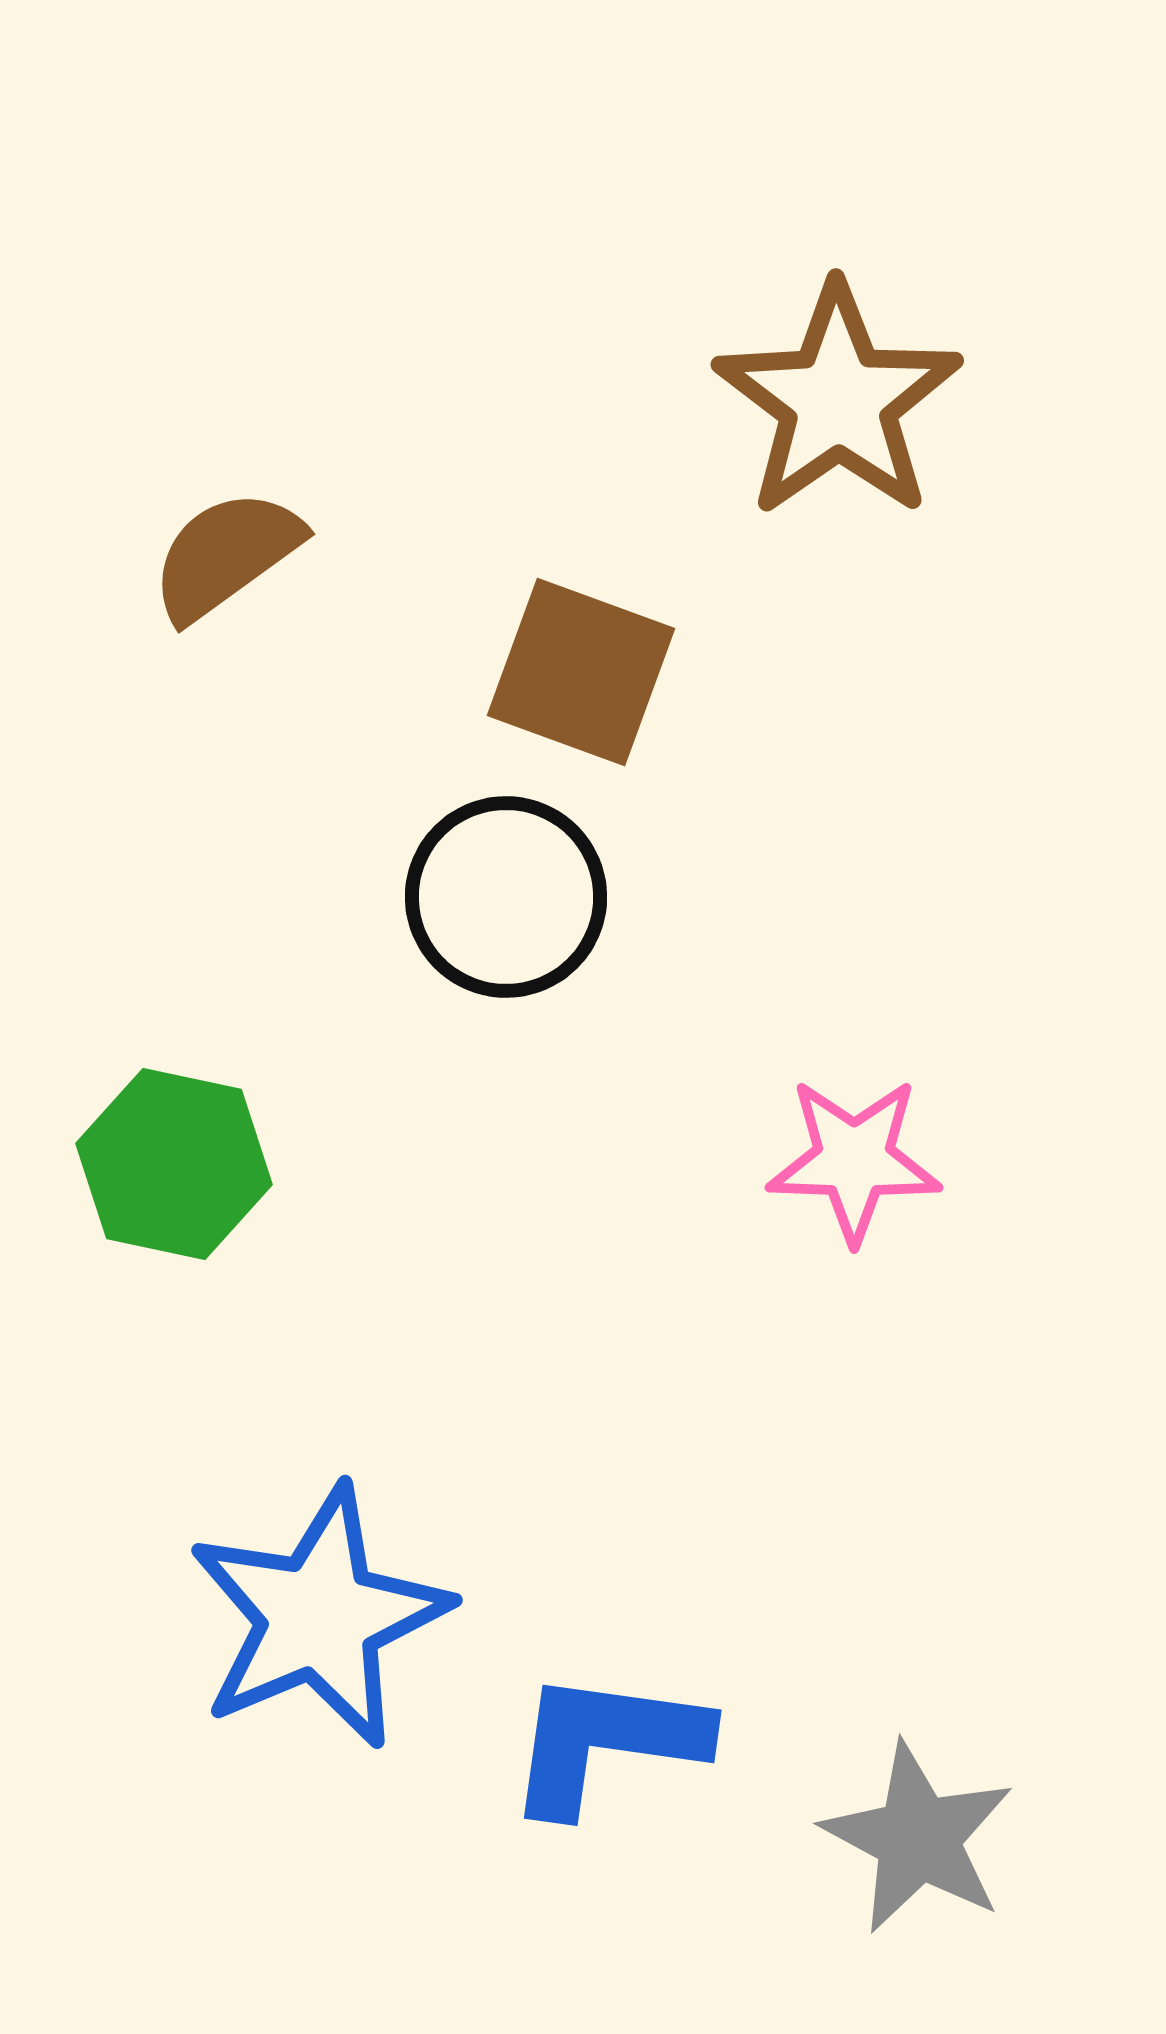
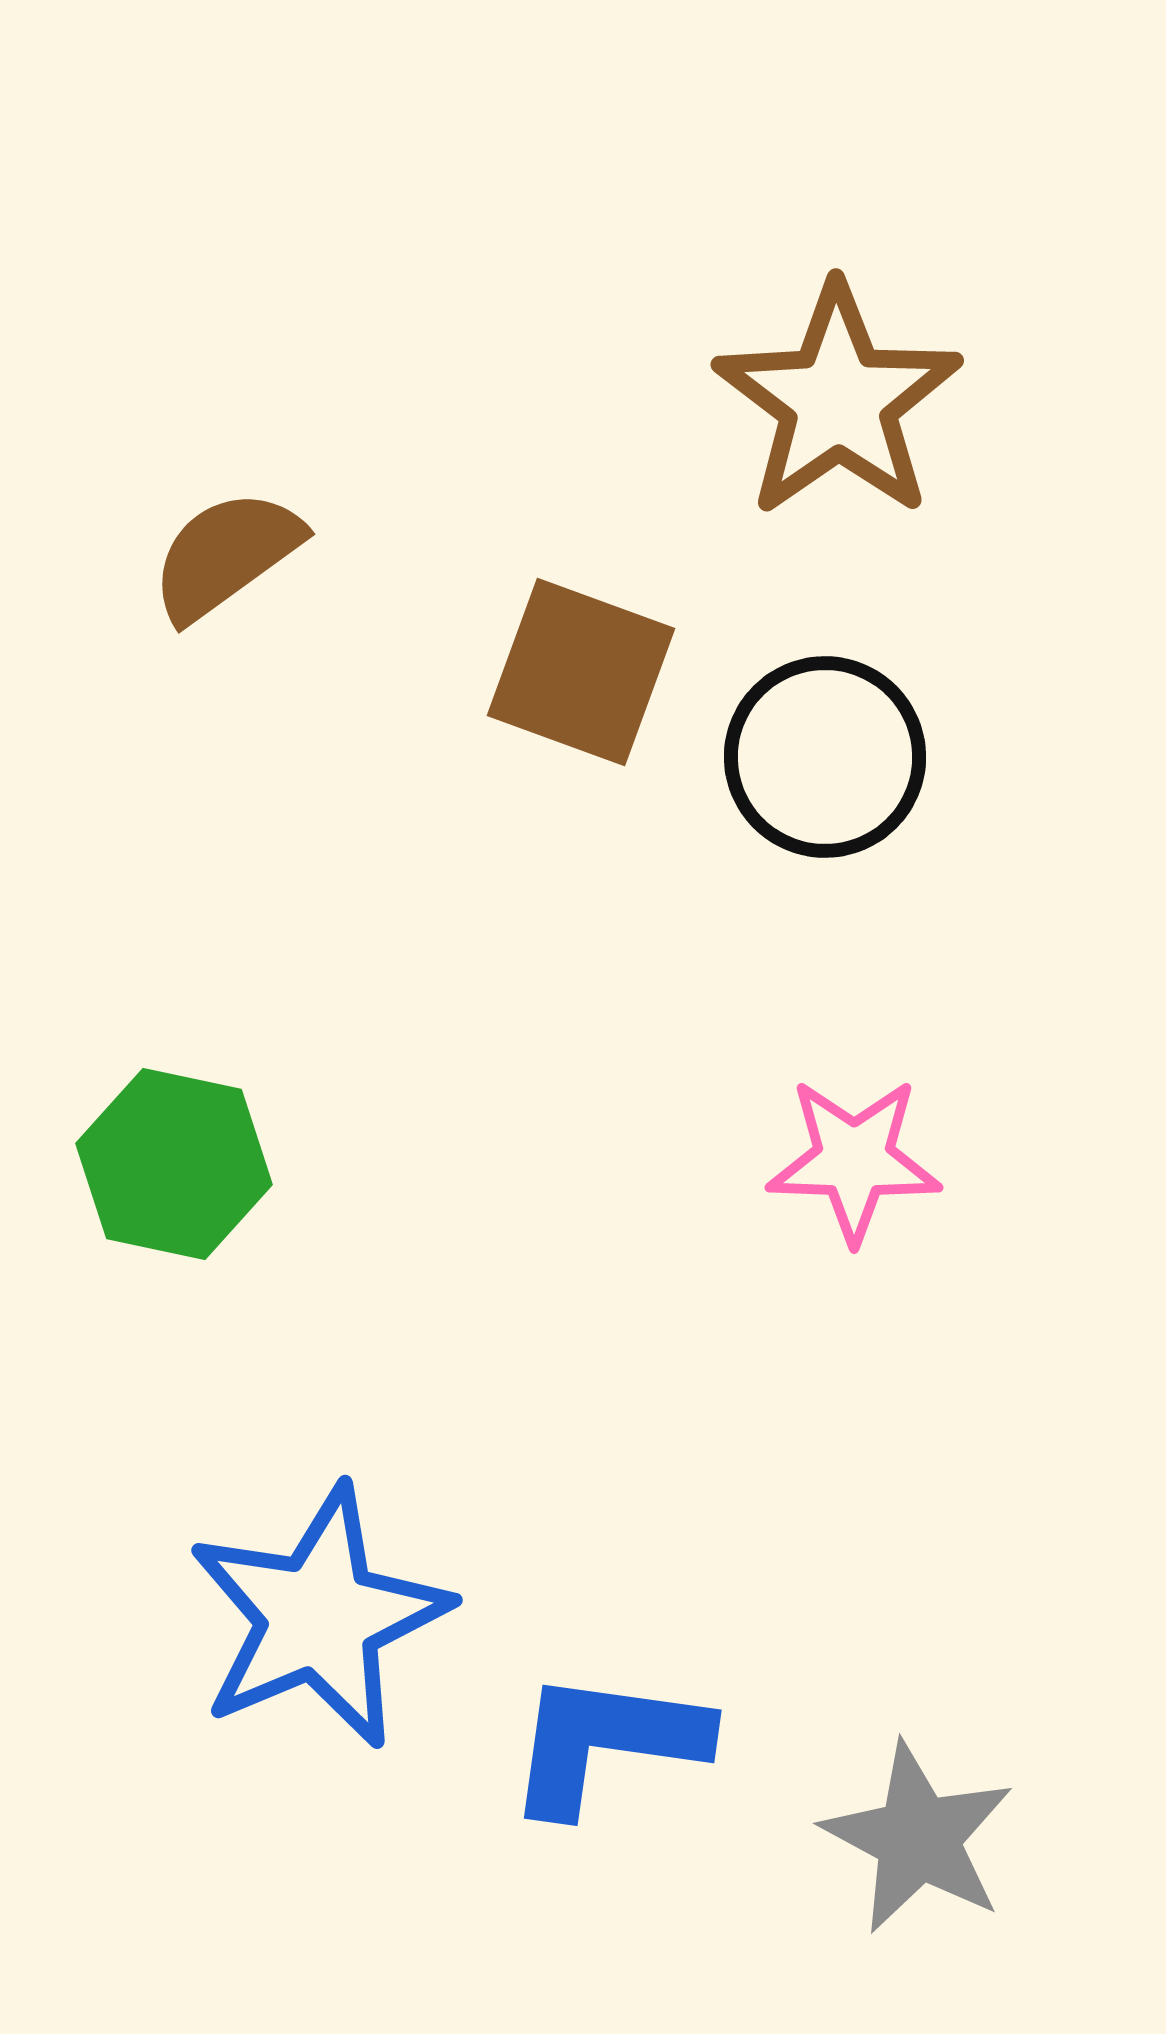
black circle: moved 319 px right, 140 px up
